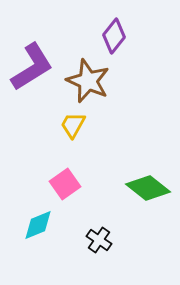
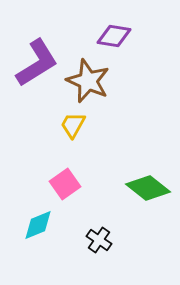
purple diamond: rotated 60 degrees clockwise
purple L-shape: moved 5 px right, 4 px up
